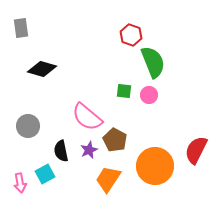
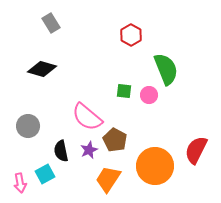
gray rectangle: moved 30 px right, 5 px up; rotated 24 degrees counterclockwise
red hexagon: rotated 10 degrees clockwise
green semicircle: moved 13 px right, 7 px down
